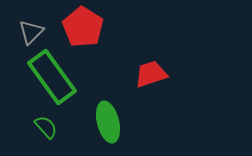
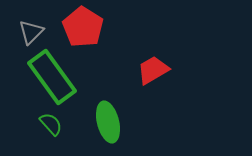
red trapezoid: moved 2 px right, 4 px up; rotated 12 degrees counterclockwise
green semicircle: moved 5 px right, 3 px up
